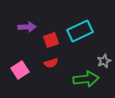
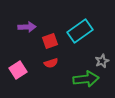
cyan rectangle: rotated 10 degrees counterclockwise
red square: moved 1 px left, 1 px down
gray star: moved 2 px left
pink square: moved 2 px left
